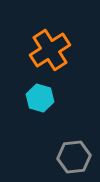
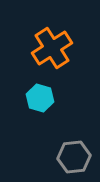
orange cross: moved 2 px right, 2 px up
